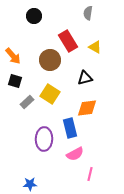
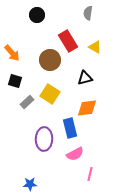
black circle: moved 3 px right, 1 px up
orange arrow: moved 1 px left, 3 px up
